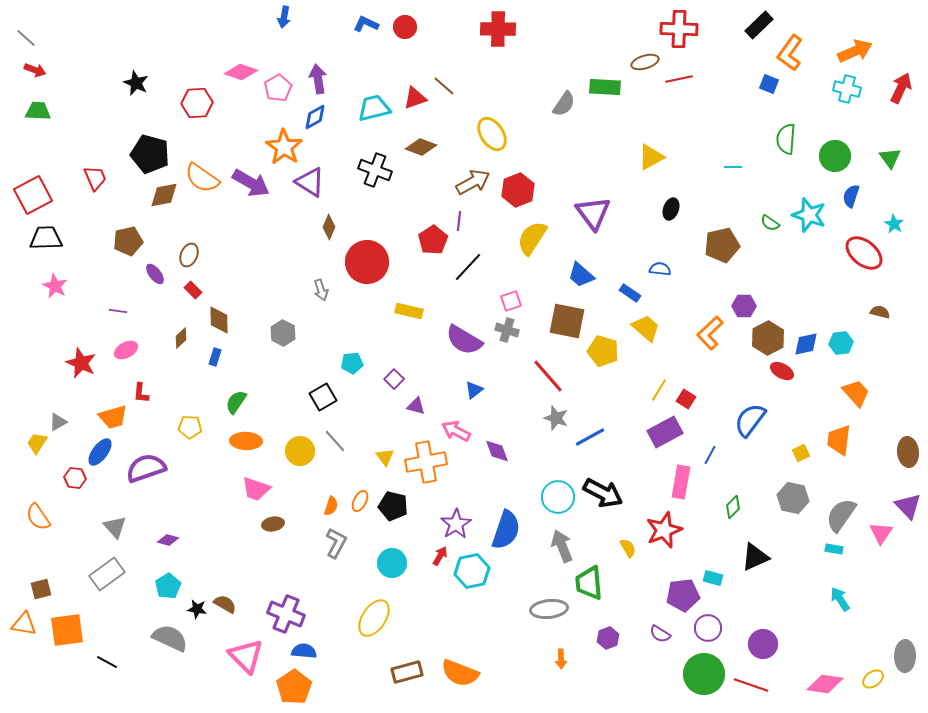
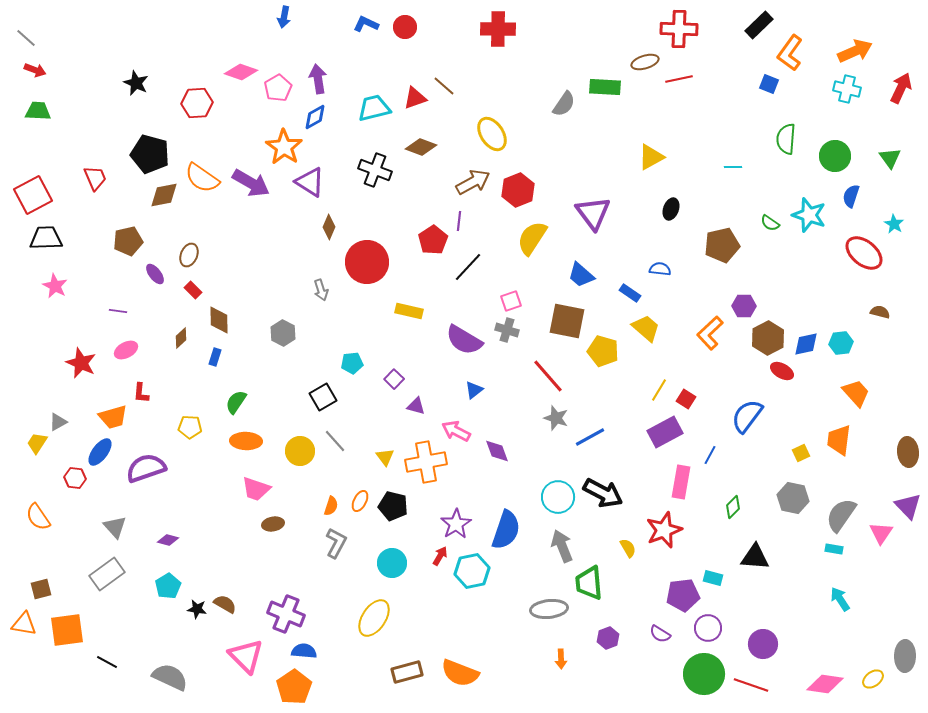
blue semicircle at (750, 420): moved 3 px left, 4 px up
black triangle at (755, 557): rotated 28 degrees clockwise
gray semicircle at (170, 638): moved 39 px down
